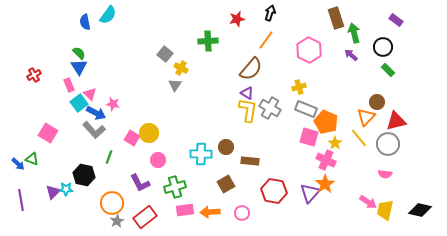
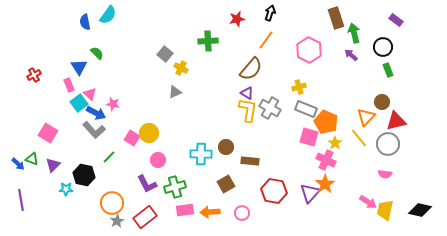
green semicircle at (79, 53): moved 18 px right
green rectangle at (388, 70): rotated 24 degrees clockwise
gray triangle at (175, 85): moved 7 px down; rotated 32 degrees clockwise
brown circle at (377, 102): moved 5 px right
green line at (109, 157): rotated 24 degrees clockwise
purple L-shape at (140, 183): moved 7 px right, 1 px down
purple triangle at (53, 192): moved 27 px up
